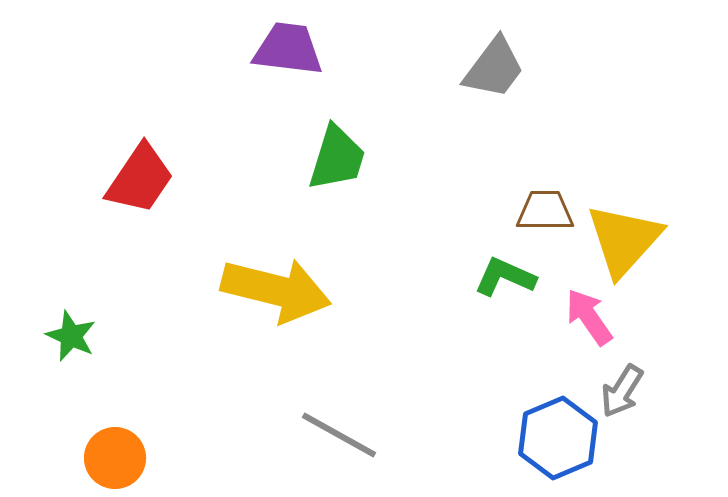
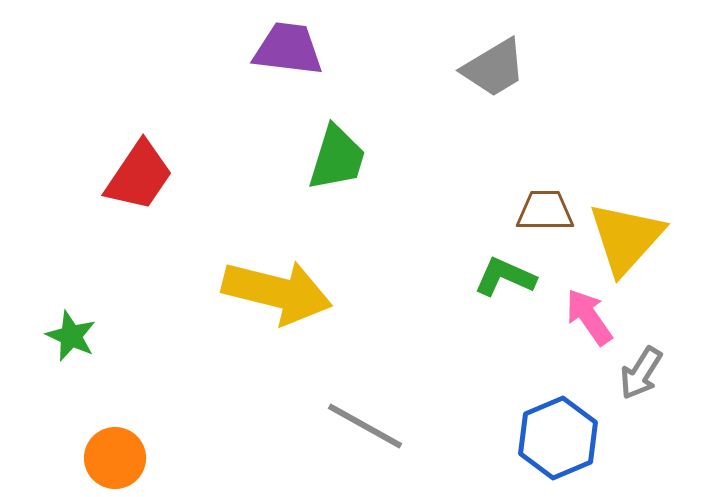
gray trapezoid: rotated 22 degrees clockwise
red trapezoid: moved 1 px left, 3 px up
yellow triangle: moved 2 px right, 2 px up
yellow arrow: moved 1 px right, 2 px down
gray arrow: moved 19 px right, 18 px up
gray line: moved 26 px right, 9 px up
